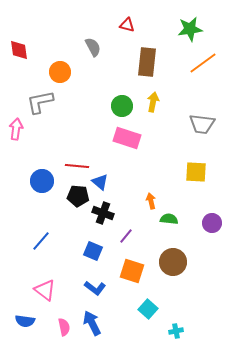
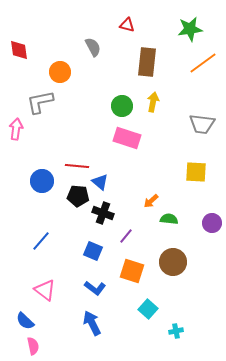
orange arrow: rotated 119 degrees counterclockwise
blue semicircle: rotated 36 degrees clockwise
pink semicircle: moved 31 px left, 19 px down
